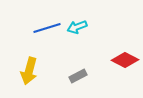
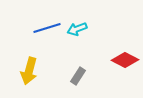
cyan arrow: moved 2 px down
gray rectangle: rotated 30 degrees counterclockwise
